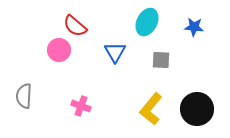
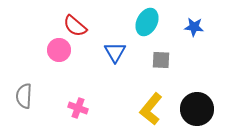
pink cross: moved 3 px left, 2 px down
